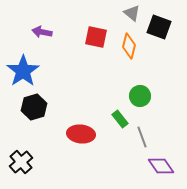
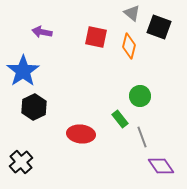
black hexagon: rotated 10 degrees counterclockwise
